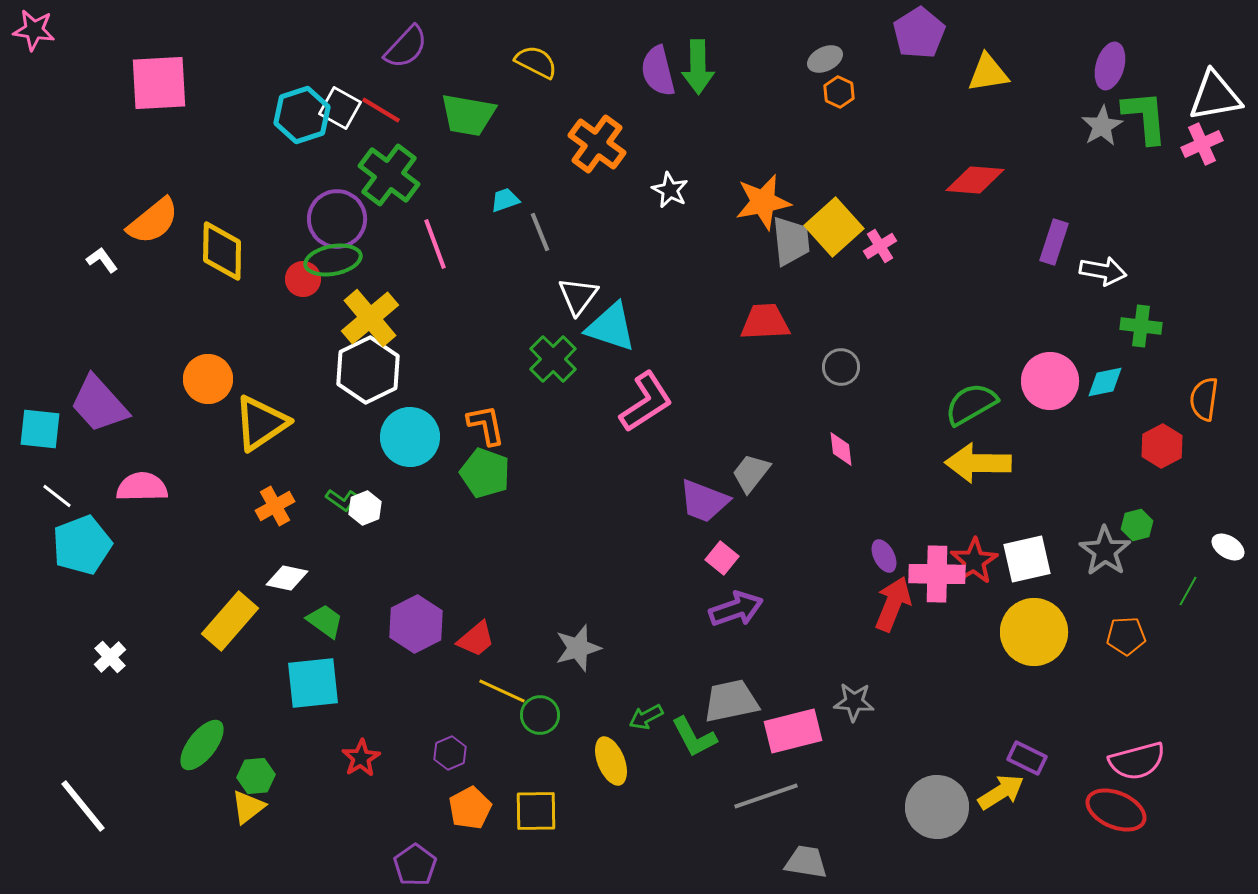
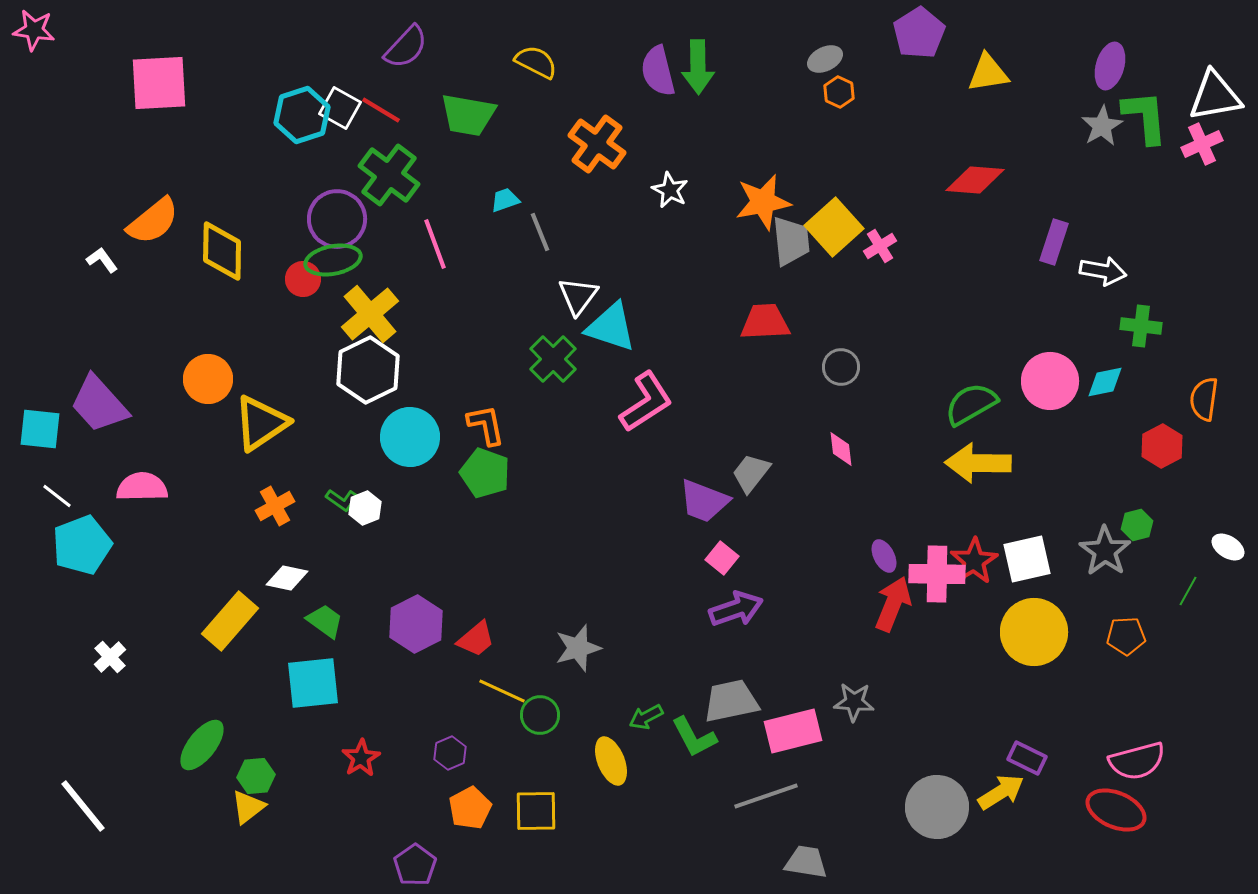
yellow cross at (370, 318): moved 4 px up
